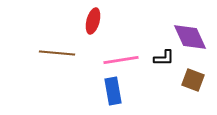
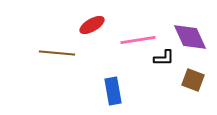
red ellipse: moved 1 px left, 4 px down; rotated 45 degrees clockwise
pink line: moved 17 px right, 20 px up
